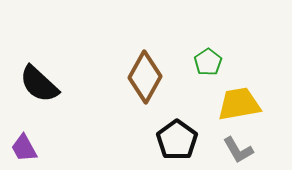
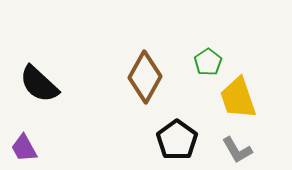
yellow trapezoid: moved 1 px left, 6 px up; rotated 99 degrees counterclockwise
gray L-shape: moved 1 px left
